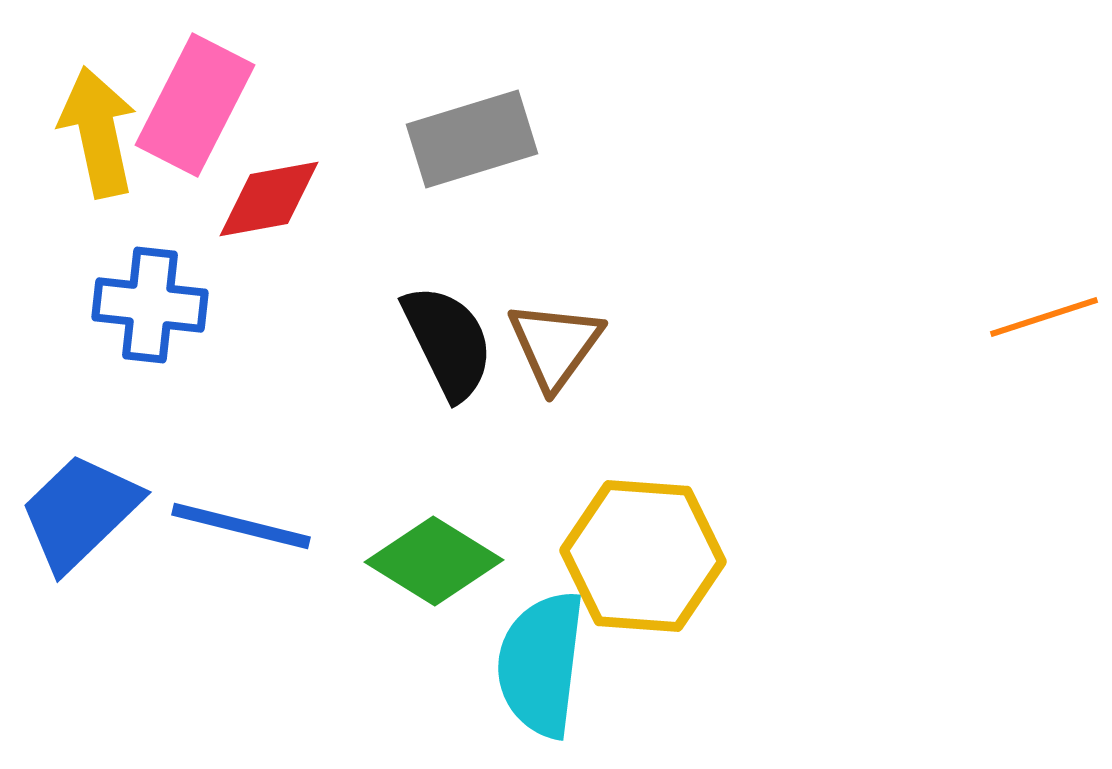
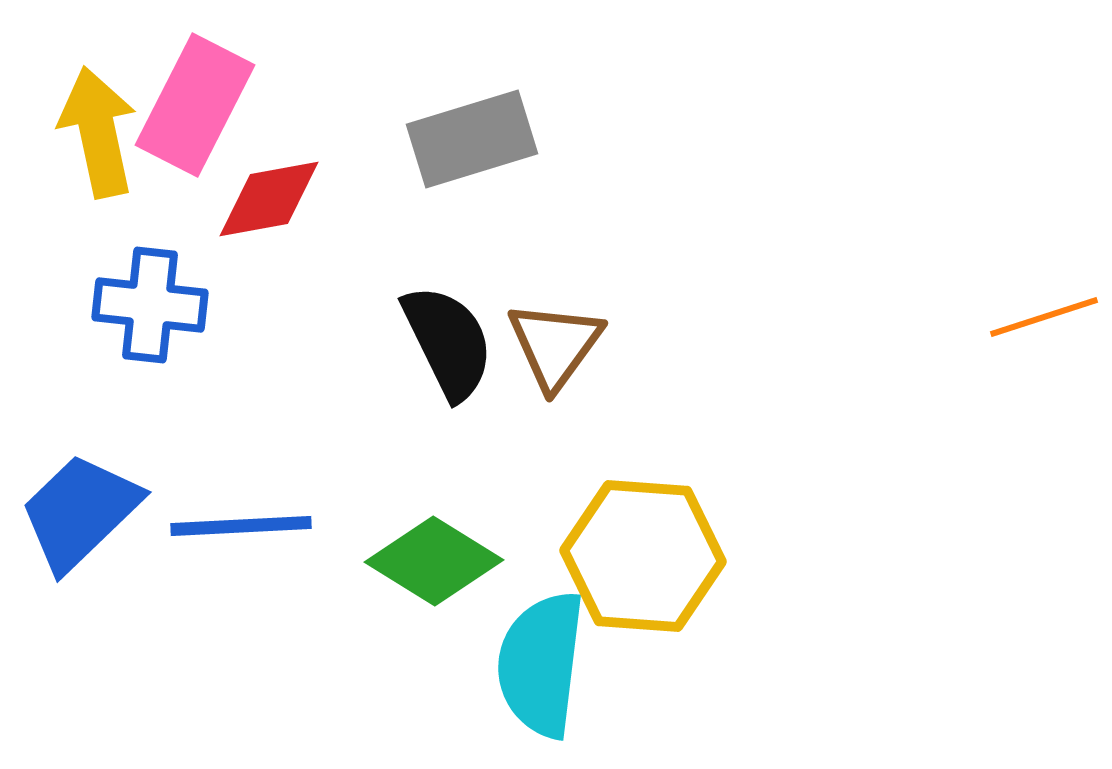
blue line: rotated 17 degrees counterclockwise
